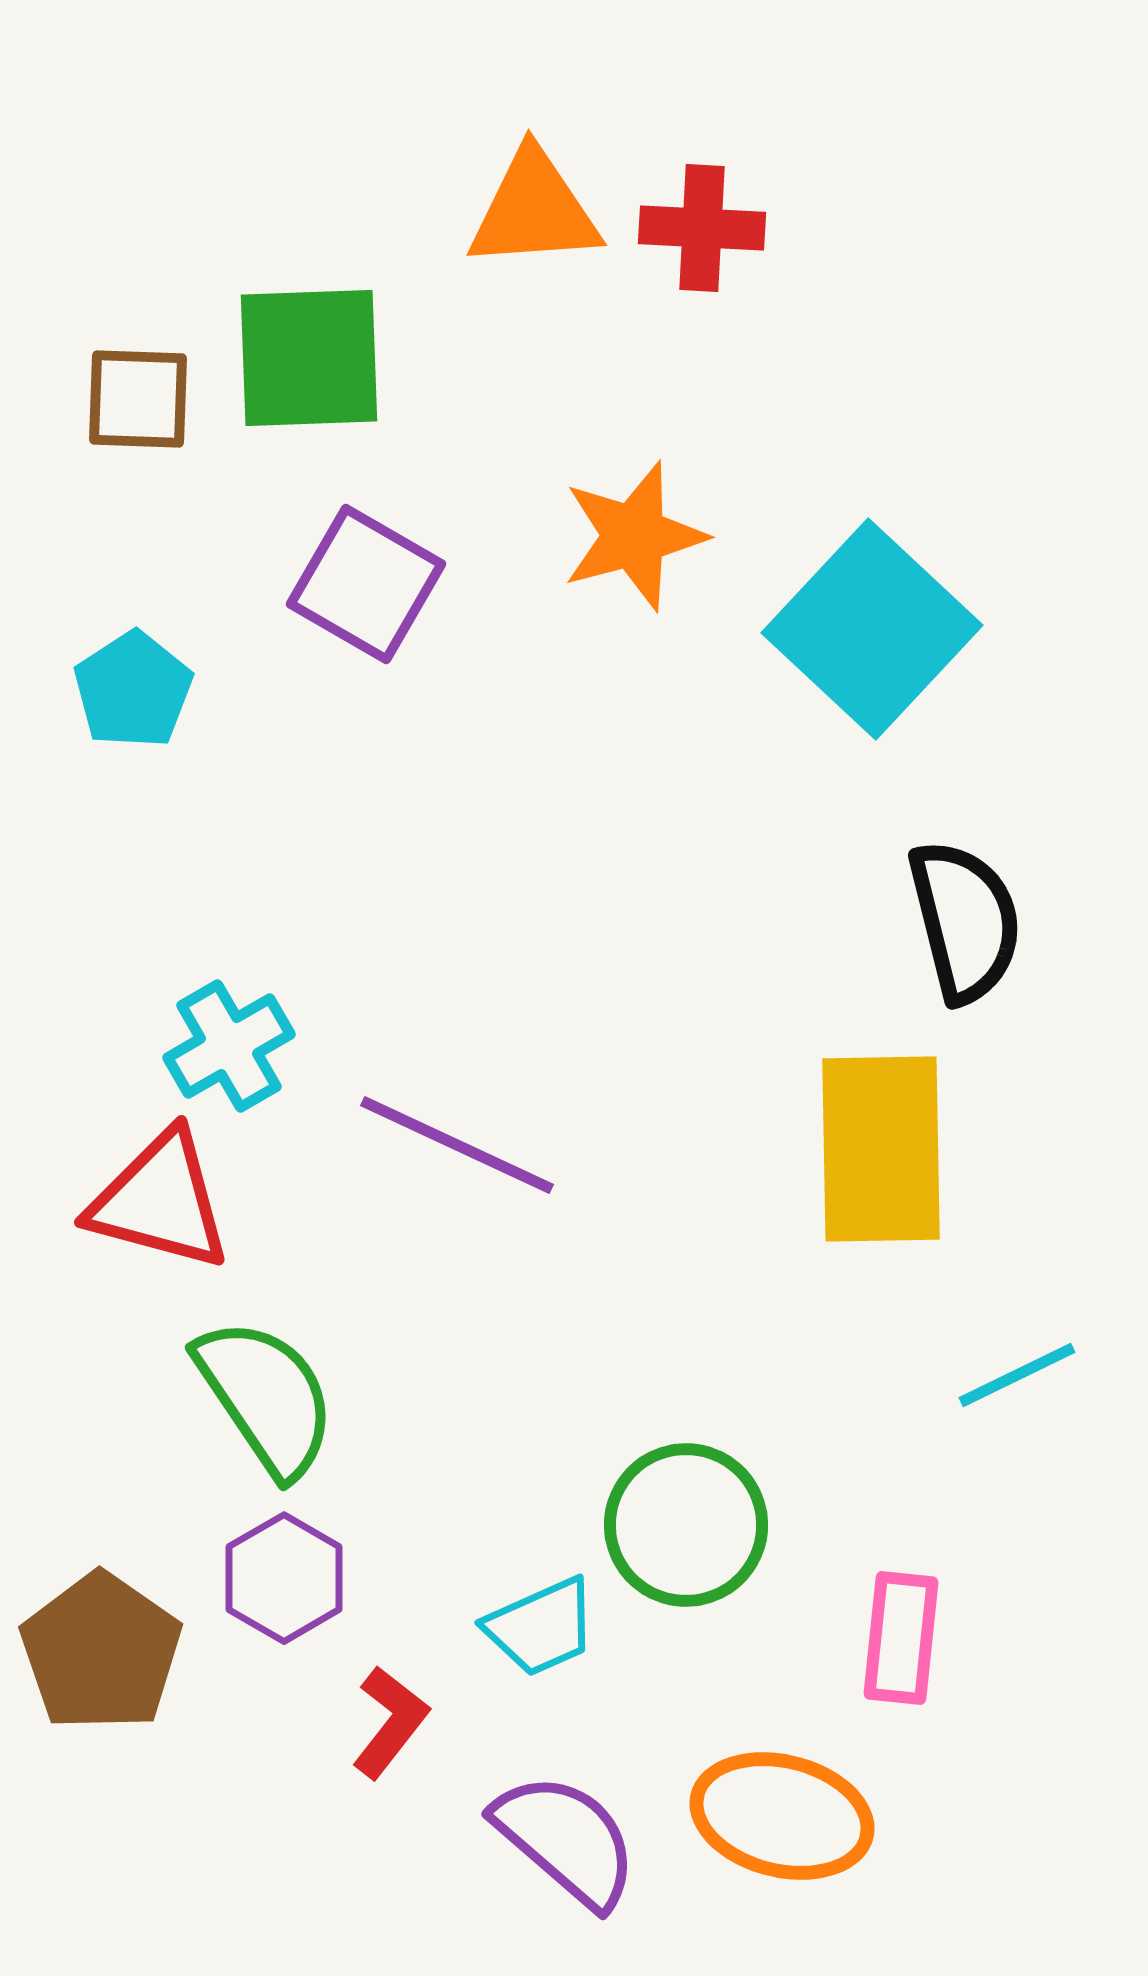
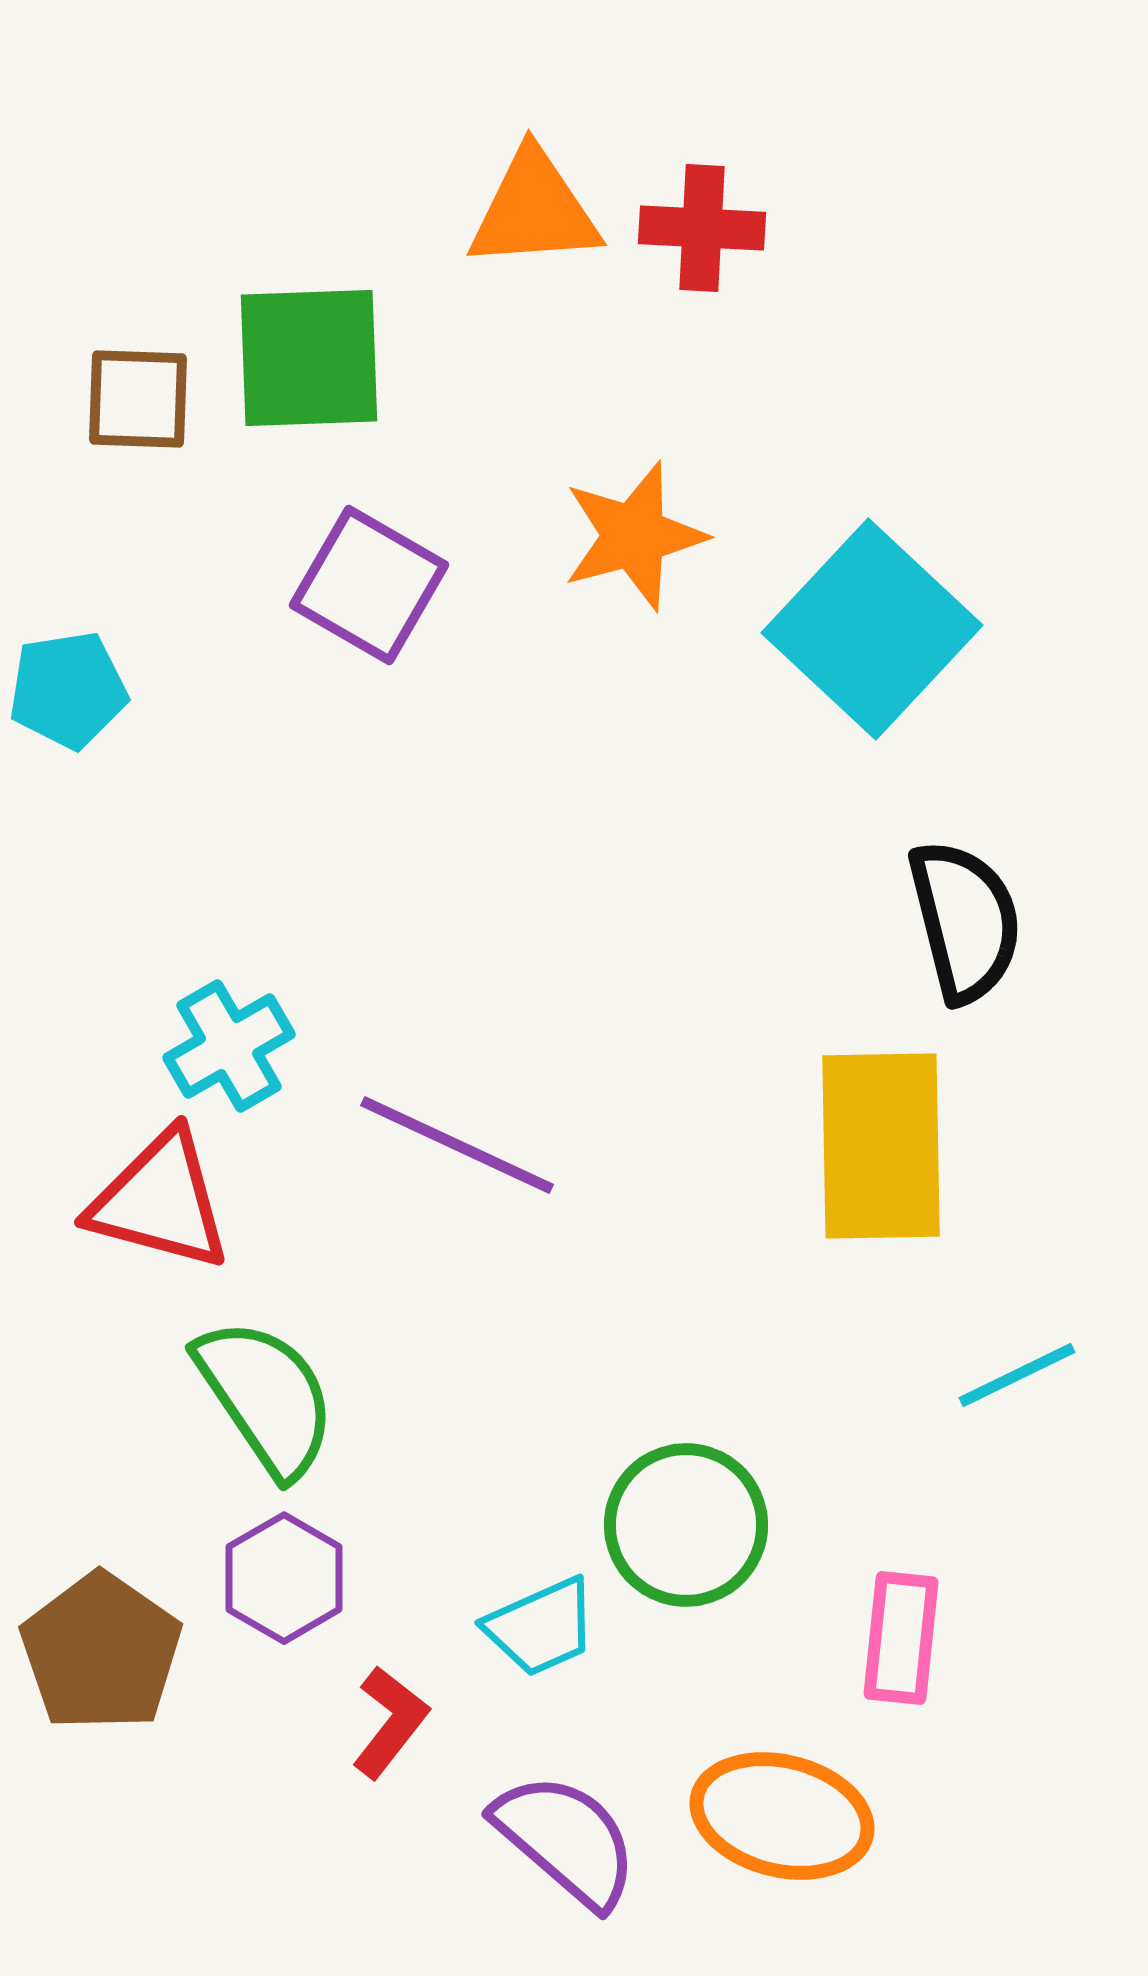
purple square: moved 3 px right, 1 px down
cyan pentagon: moved 65 px left; rotated 24 degrees clockwise
yellow rectangle: moved 3 px up
